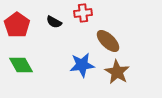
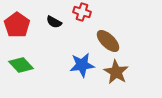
red cross: moved 1 px left, 1 px up; rotated 24 degrees clockwise
green diamond: rotated 15 degrees counterclockwise
brown star: moved 1 px left
